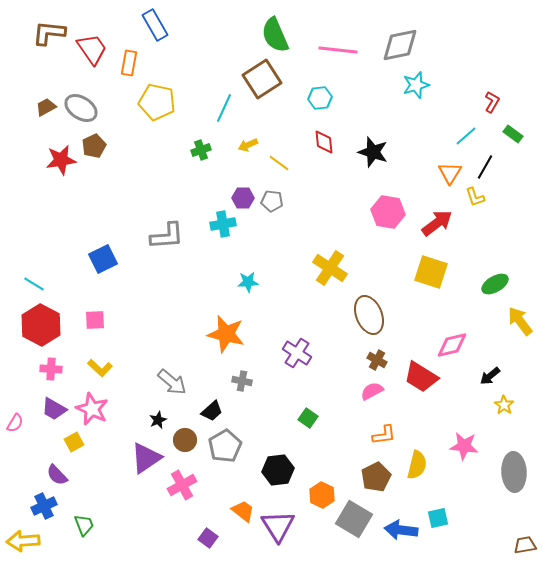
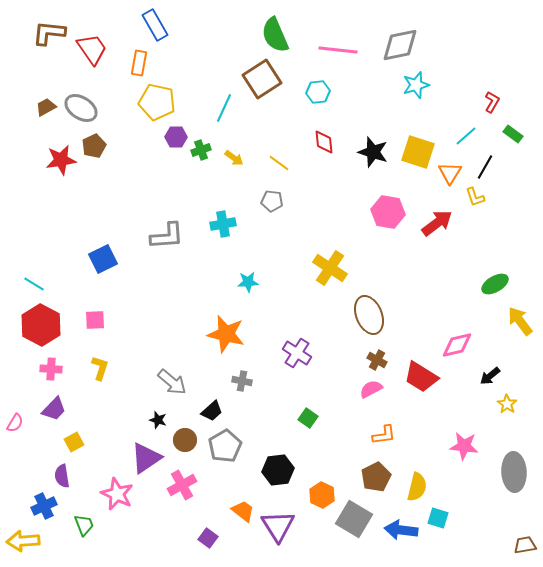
orange rectangle at (129, 63): moved 10 px right
cyan hexagon at (320, 98): moved 2 px left, 6 px up
yellow arrow at (248, 145): moved 14 px left, 13 px down; rotated 120 degrees counterclockwise
purple hexagon at (243, 198): moved 67 px left, 61 px up
yellow square at (431, 272): moved 13 px left, 120 px up
pink diamond at (452, 345): moved 5 px right
yellow L-shape at (100, 368): rotated 115 degrees counterclockwise
pink semicircle at (372, 391): moved 1 px left, 2 px up
yellow star at (504, 405): moved 3 px right, 1 px up
purple trapezoid at (54, 409): rotated 76 degrees counterclockwise
pink star at (92, 409): moved 25 px right, 85 px down
black star at (158, 420): rotated 30 degrees counterclockwise
yellow semicircle at (417, 465): moved 22 px down
purple semicircle at (57, 475): moved 5 px right, 1 px down; rotated 35 degrees clockwise
cyan square at (438, 518): rotated 30 degrees clockwise
